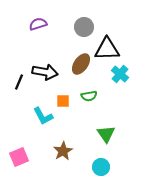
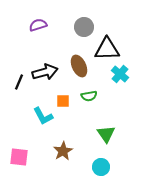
purple semicircle: moved 1 px down
brown ellipse: moved 2 px left, 2 px down; rotated 60 degrees counterclockwise
black arrow: rotated 25 degrees counterclockwise
pink square: rotated 30 degrees clockwise
